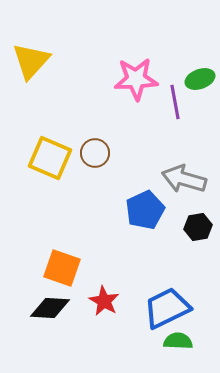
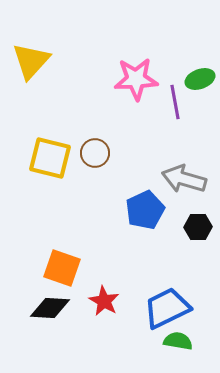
yellow square: rotated 9 degrees counterclockwise
black hexagon: rotated 8 degrees clockwise
green semicircle: rotated 8 degrees clockwise
